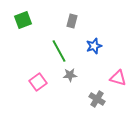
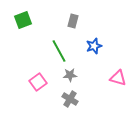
gray rectangle: moved 1 px right
gray cross: moved 27 px left
